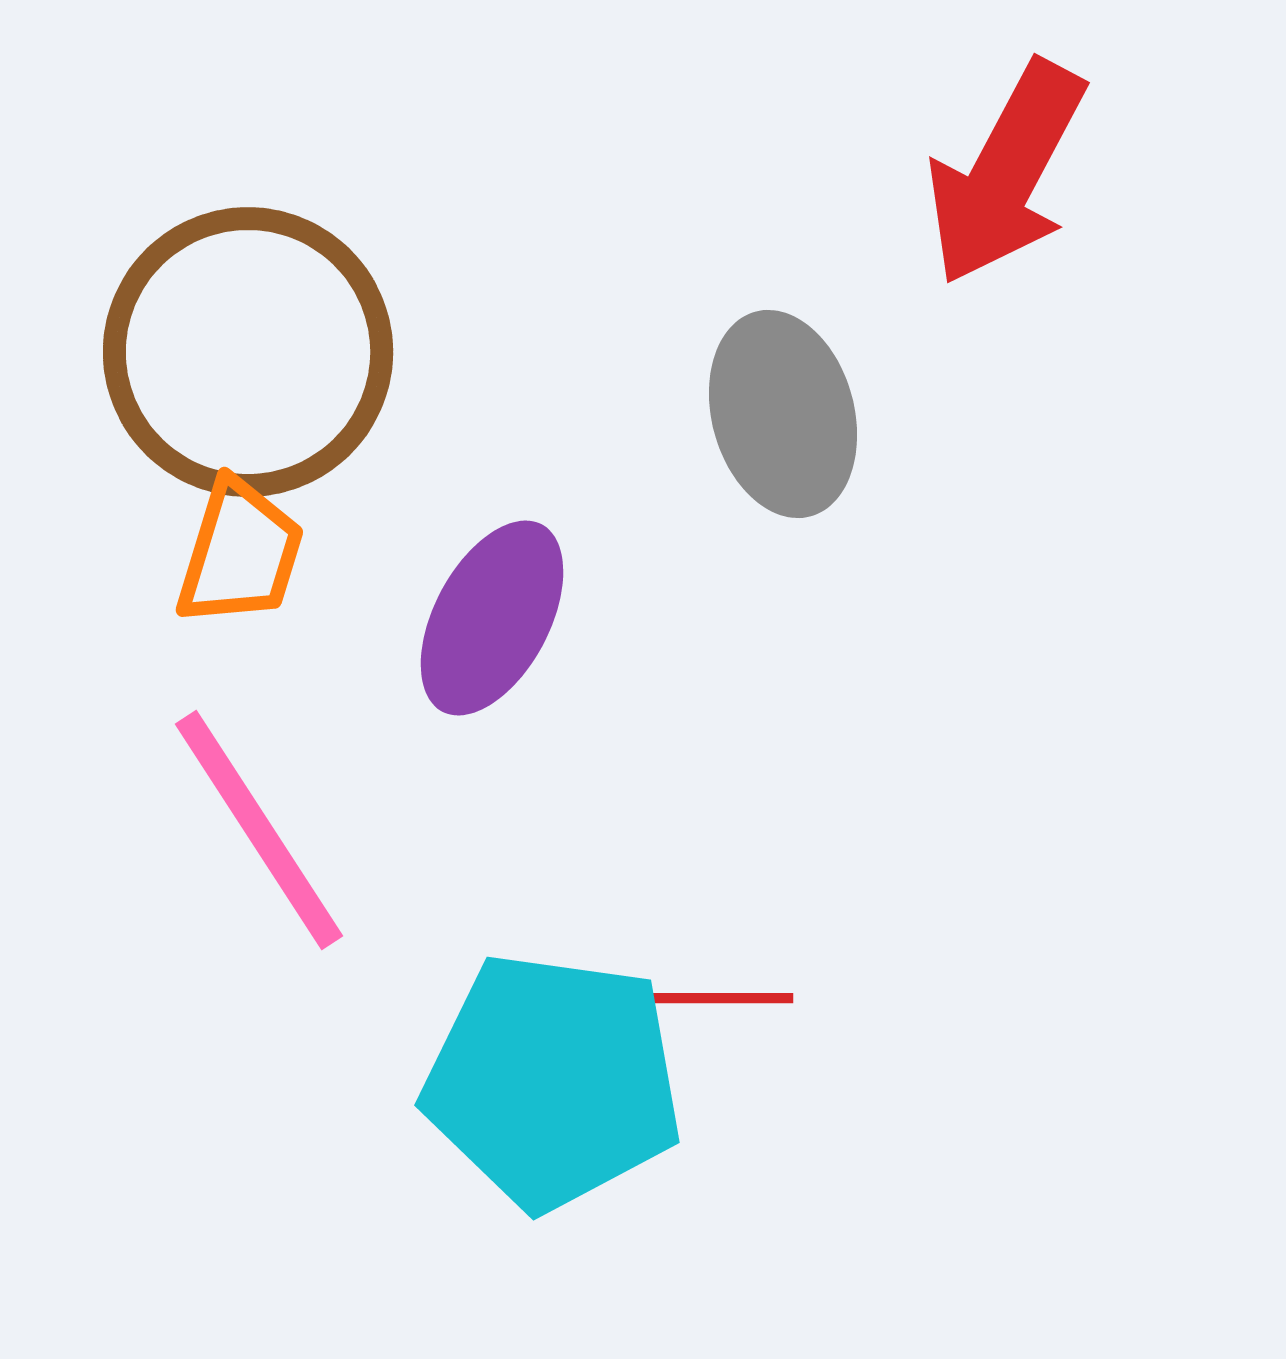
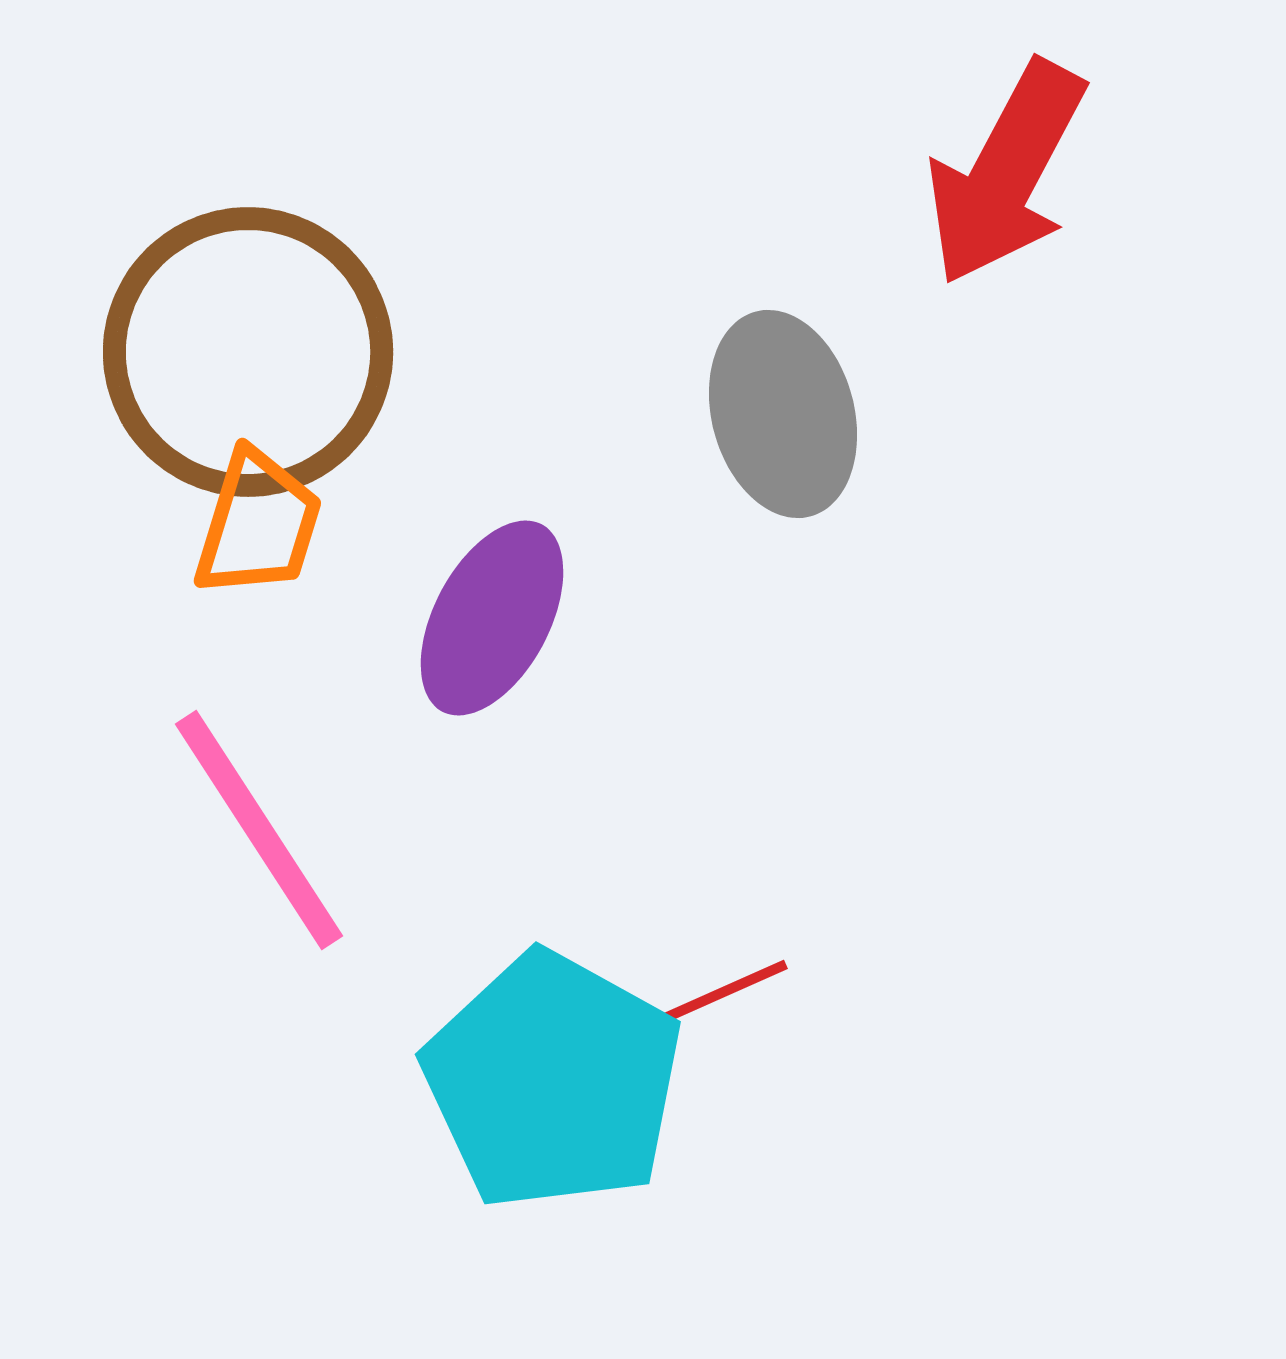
orange trapezoid: moved 18 px right, 29 px up
red line: rotated 24 degrees counterclockwise
cyan pentagon: rotated 21 degrees clockwise
